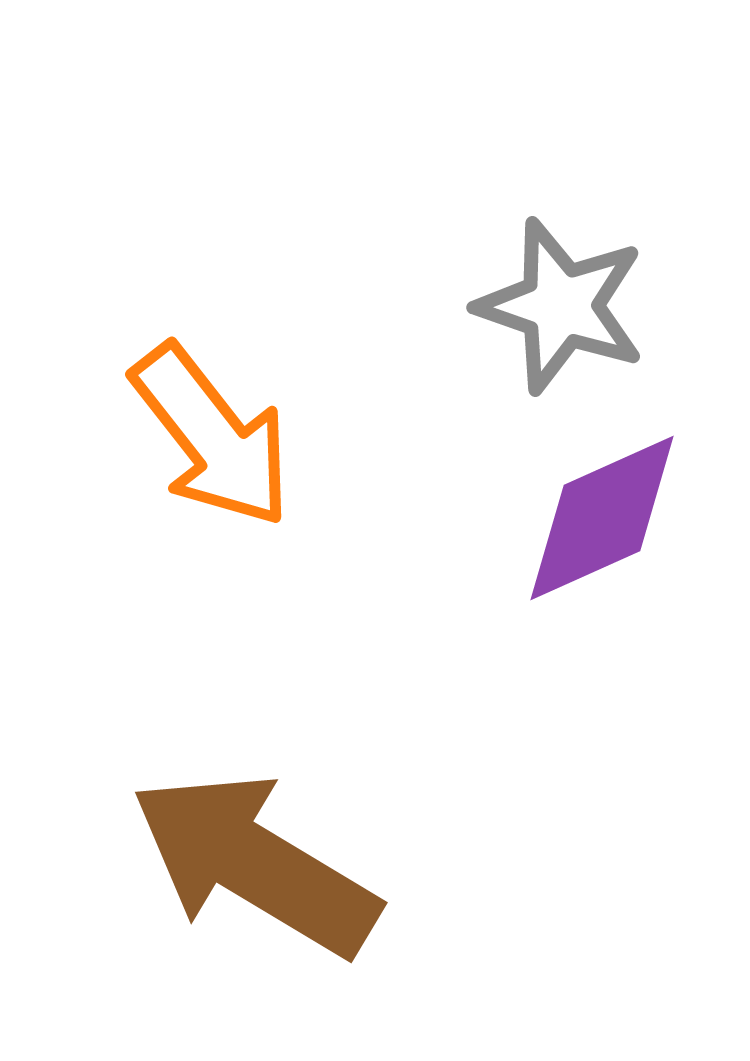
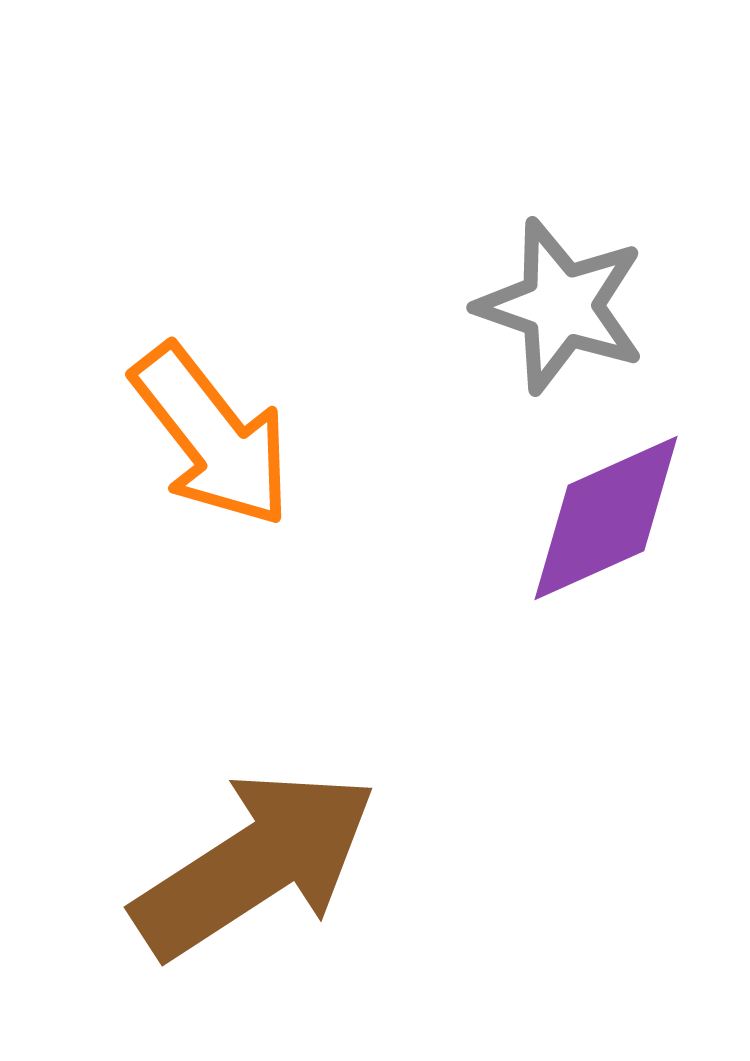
purple diamond: moved 4 px right
brown arrow: rotated 116 degrees clockwise
